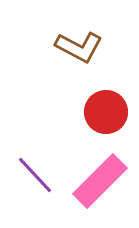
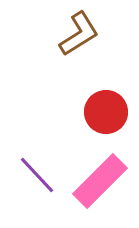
brown L-shape: moved 13 px up; rotated 60 degrees counterclockwise
purple line: moved 2 px right
